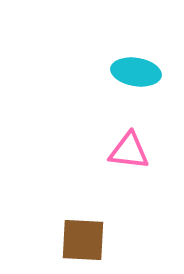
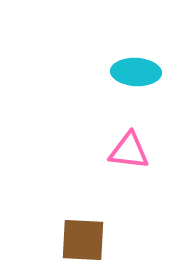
cyan ellipse: rotated 6 degrees counterclockwise
